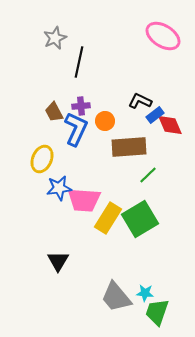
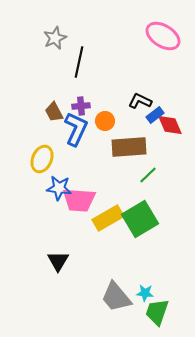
blue star: rotated 15 degrees clockwise
pink trapezoid: moved 5 px left
yellow rectangle: rotated 28 degrees clockwise
